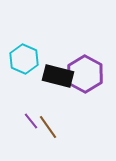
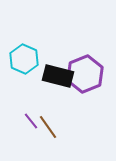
purple hexagon: rotated 9 degrees clockwise
